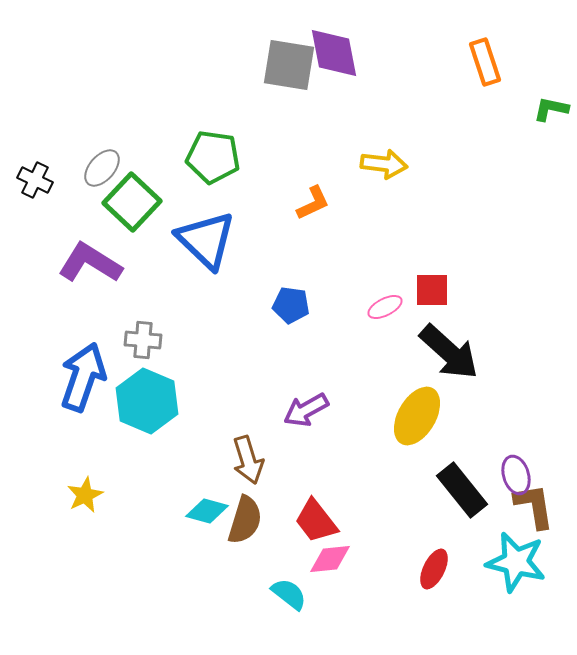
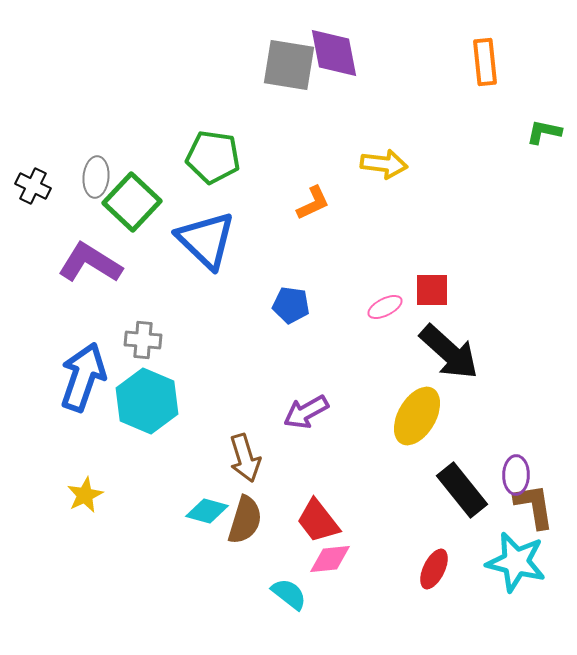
orange rectangle: rotated 12 degrees clockwise
green L-shape: moved 7 px left, 23 px down
gray ellipse: moved 6 px left, 9 px down; rotated 36 degrees counterclockwise
black cross: moved 2 px left, 6 px down
purple arrow: moved 2 px down
brown arrow: moved 3 px left, 2 px up
purple ellipse: rotated 18 degrees clockwise
red trapezoid: moved 2 px right
